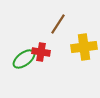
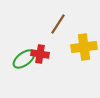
red cross: moved 1 px left, 2 px down
